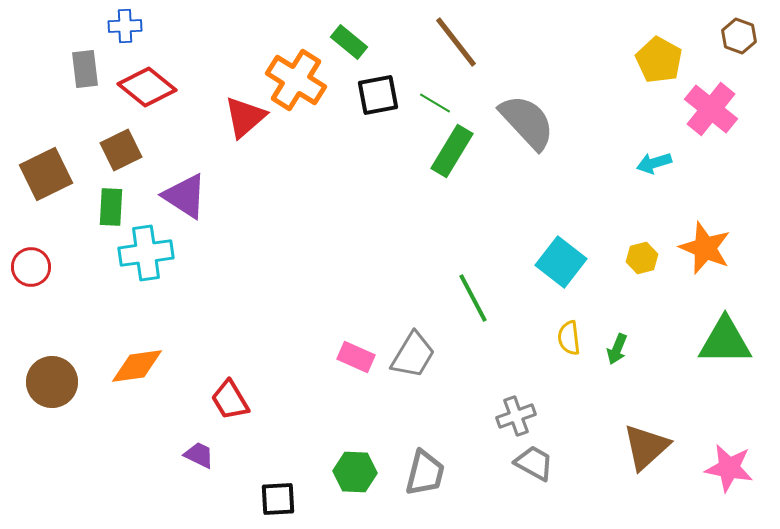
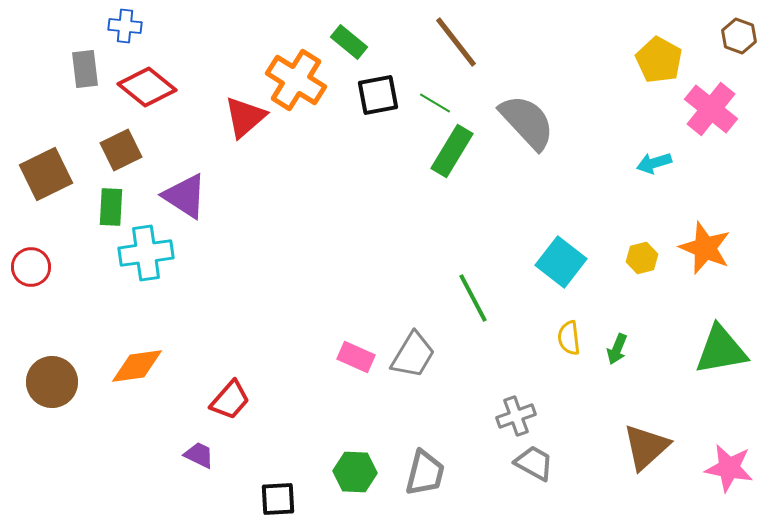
blue cross at (125, 26): rotated 8 degrees clockwise
green triangle at (725, 341): moved 4 px left, 9 px down; rotated 10 degrees counterclockwise
red trapezoid at (230, 400): rotated 108 degrees counterclockwise
